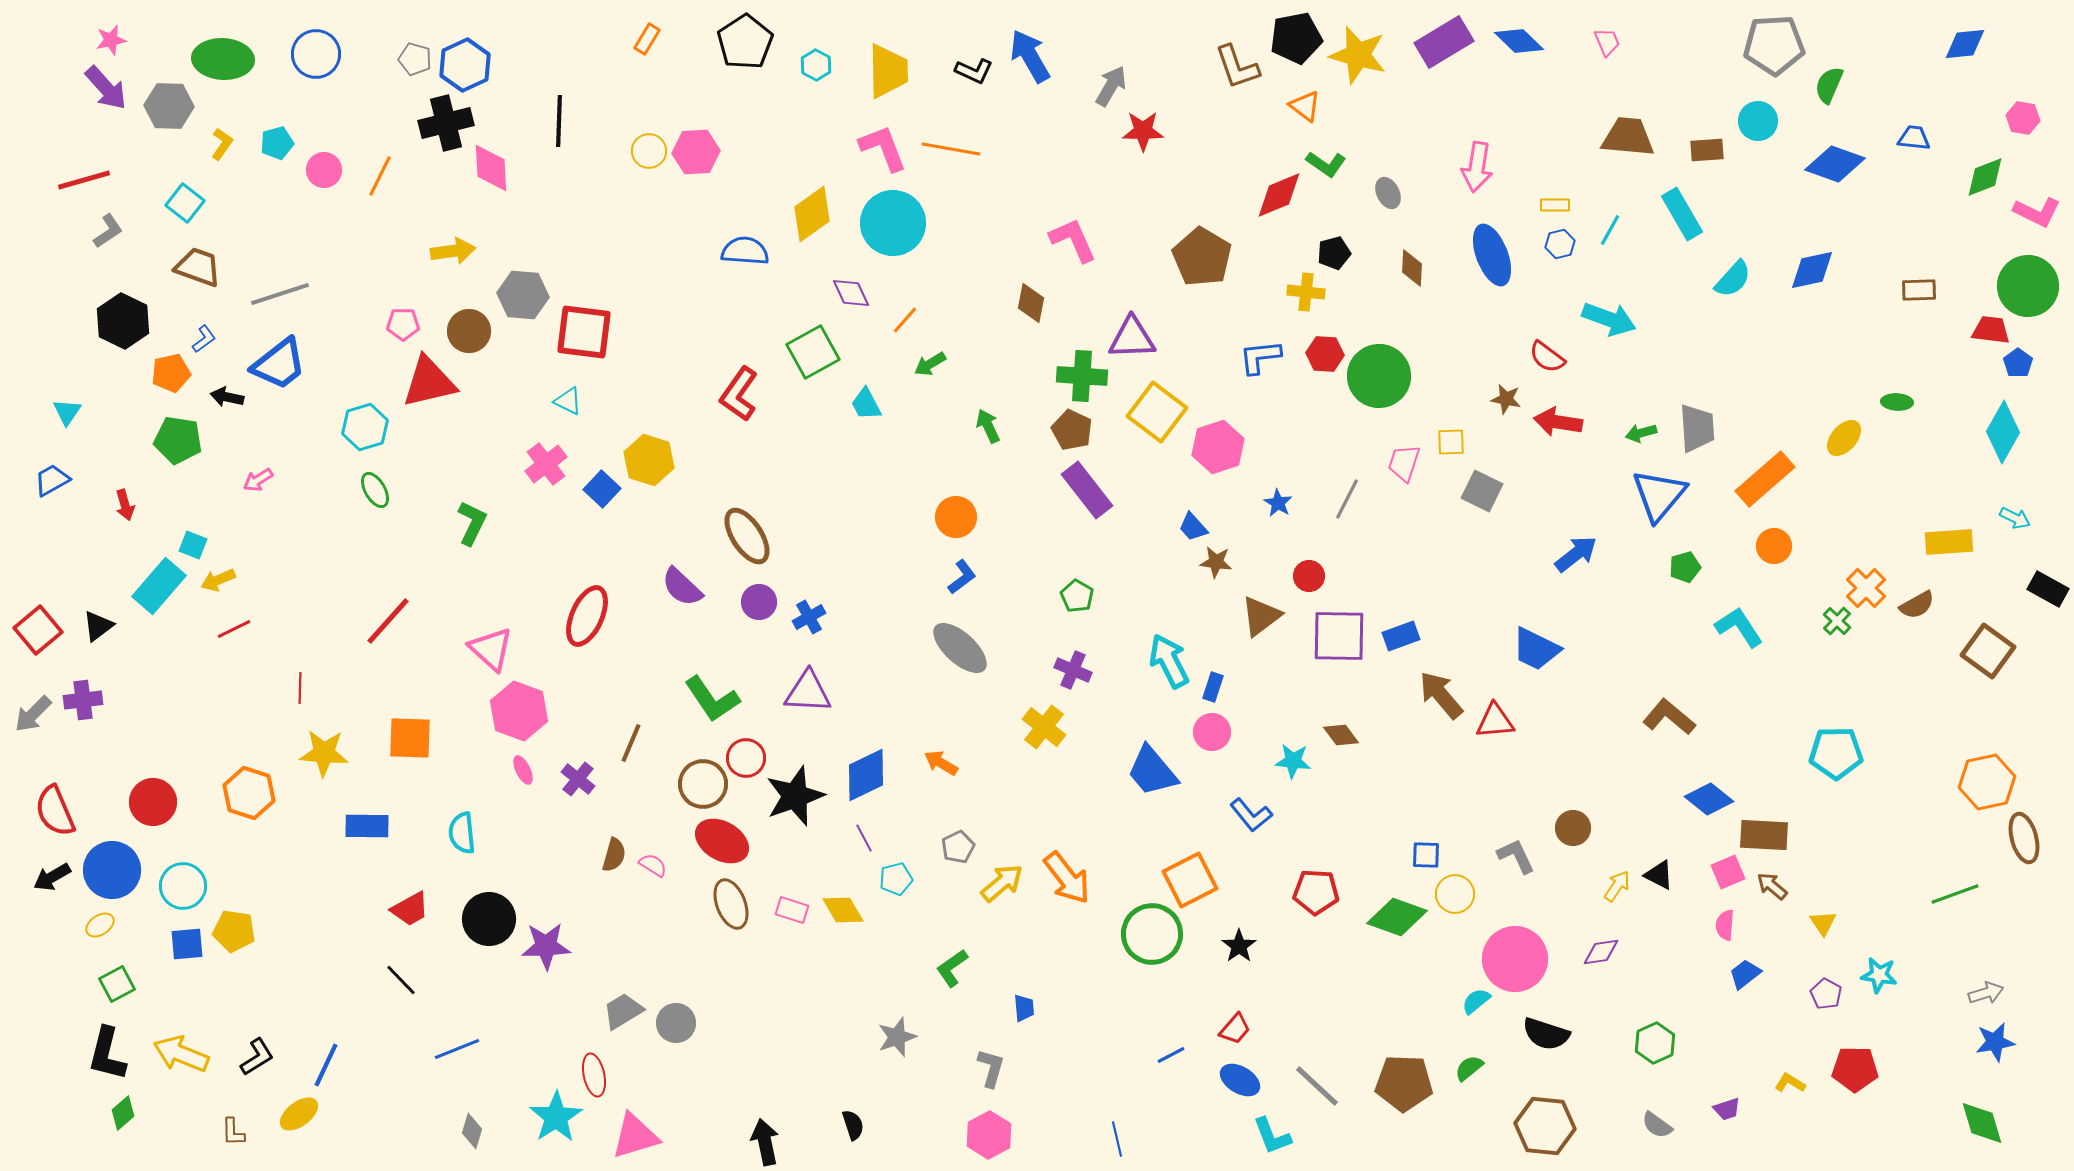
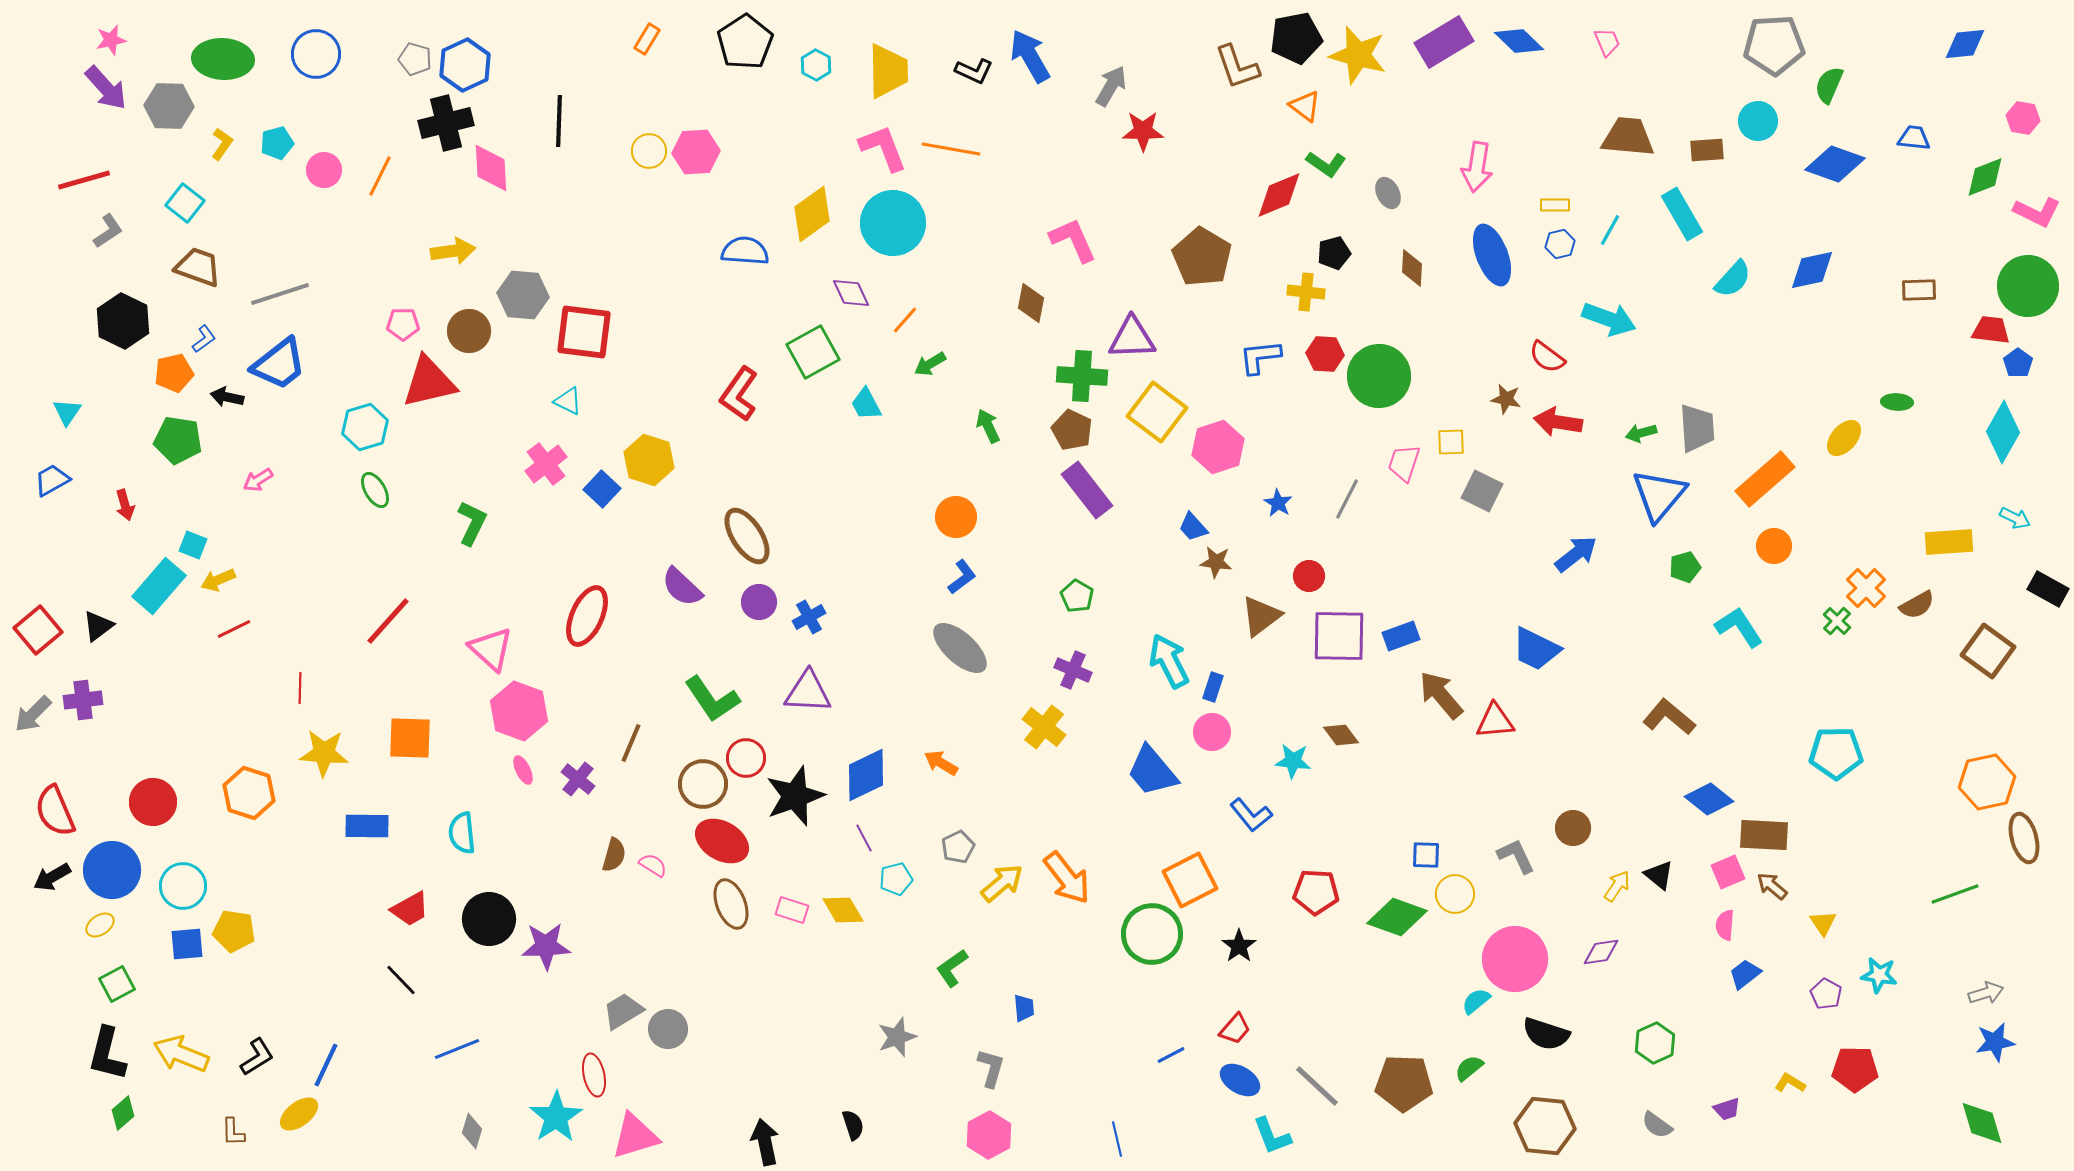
orange pentagon at (171, 373): moved 3 px right
black triangle at (1659, 875): rotated 12 degrees clockwise
gray circle at (676, 1023): moved 8 px left, 6 px down
